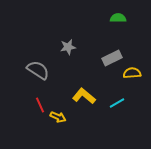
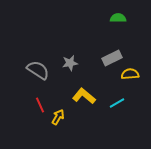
gray star: moved 2 px right, 16 px down
yellow semicircle: moved 2 px left, 1 px down
yellow arrow: rotated 84 degrees counterclockwise
